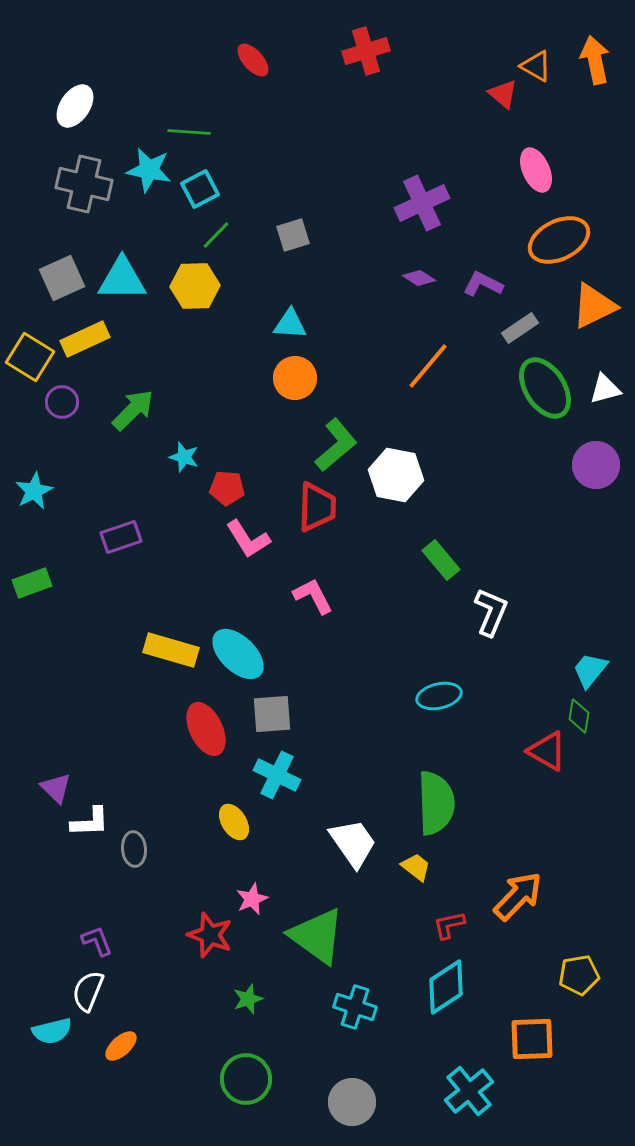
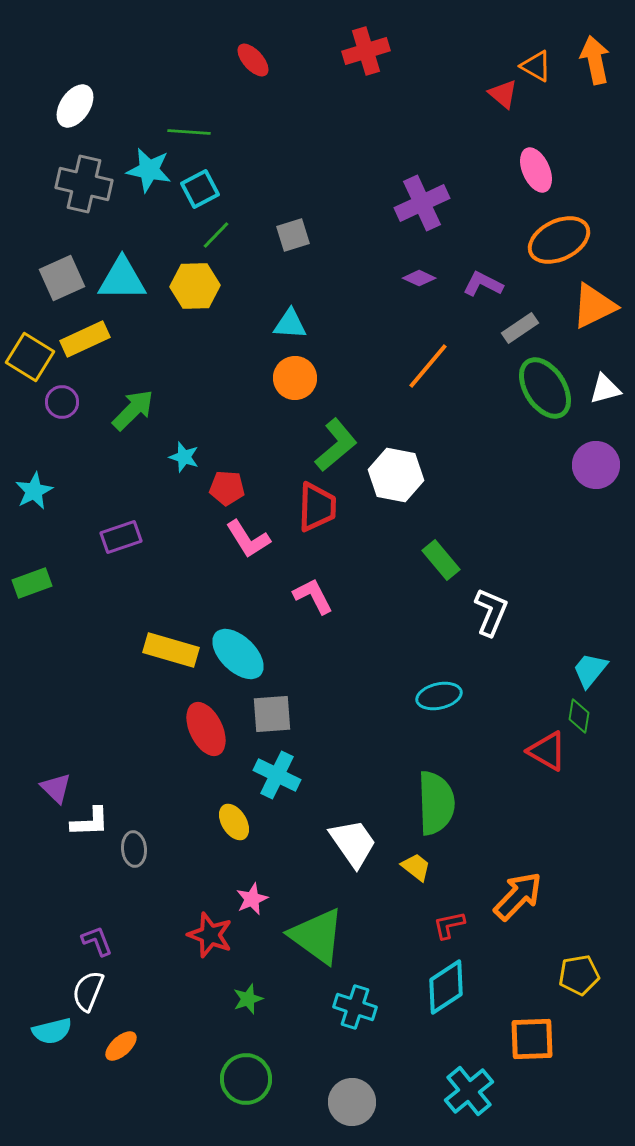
purple diamond at (419, 278): rotated 8 degrees counterclockwise
